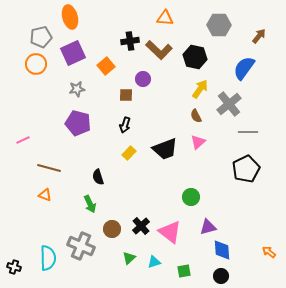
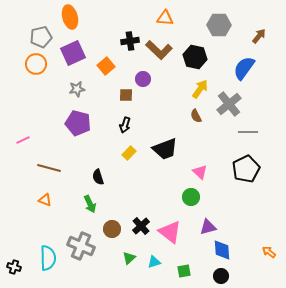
pink triangle at (198, 142): moved 2 px right, 30 px down; rotated 35 degrees counterclockwise
orange triangle at (45, 195): moved 5 px down
